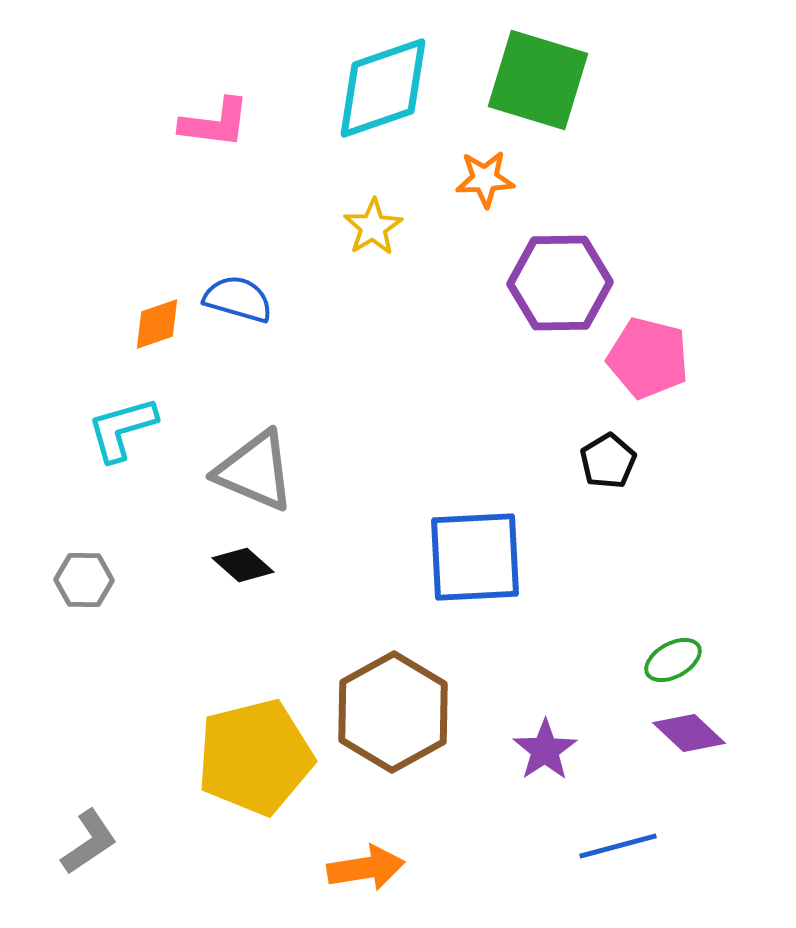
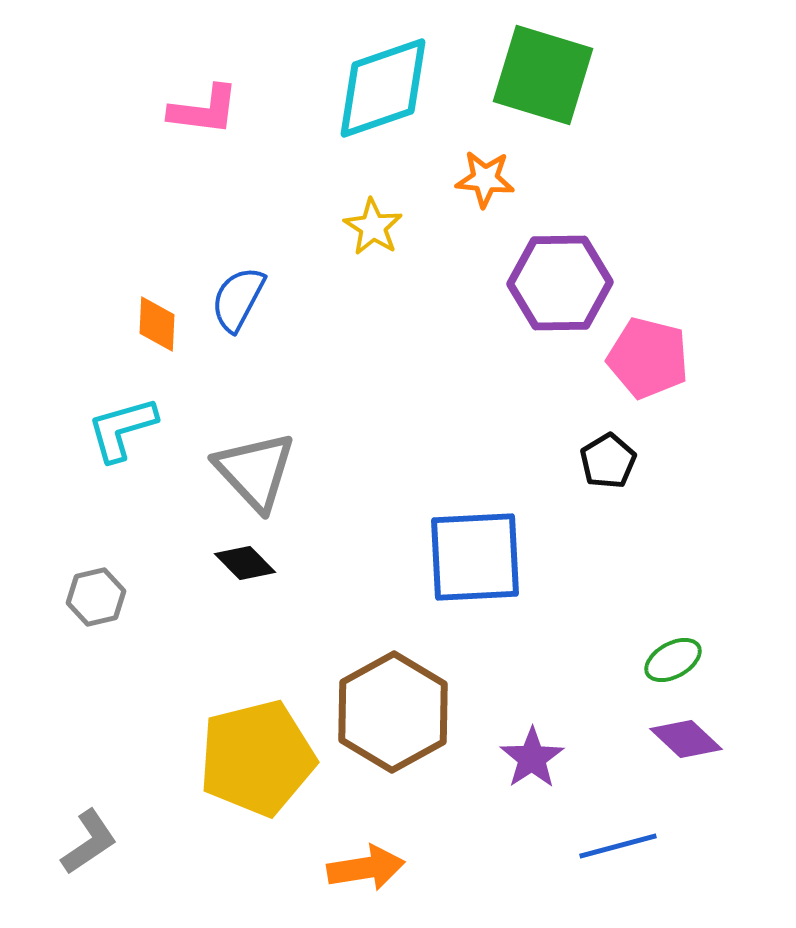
green square: moved 5 px right, 5 px up
pink L-shape: moved 11 px left, 13 px up
orange star: rotated 8 degrees clockwise
yellow star: rotated 8 degrees counterclockwise
blue semicircle: rotated 78 degrees counterclockwise
orange diamond: rotated 68 degrees counterclockwise
gray triangle: rotated 24 degrees clockwise
black diamond: moved 2 px right, 2 px up; rotated 4 degrees clockwise
gray hexagon: moved 12 px right, 17 px down; rotated 14 degrees counterclockwise
purple diamond: moved 3 px left, 6 px down
purple star: moved 13 px left, 8 px down
yellow pentagon: moved 2 px right, 1 px down
